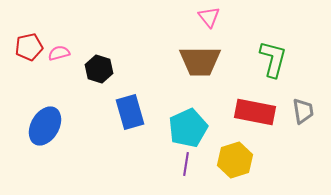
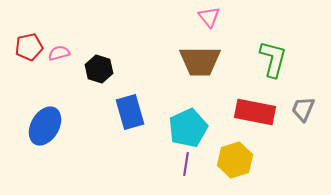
gray trapezoid: moved 2 px up; rotated 148 degrees counterclockwise
